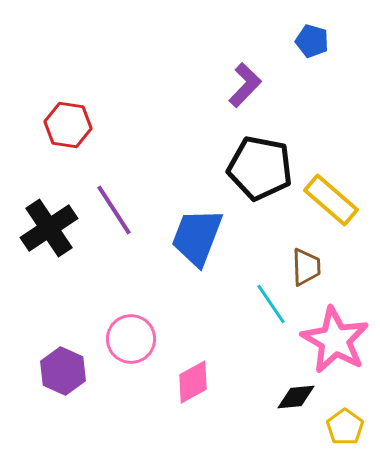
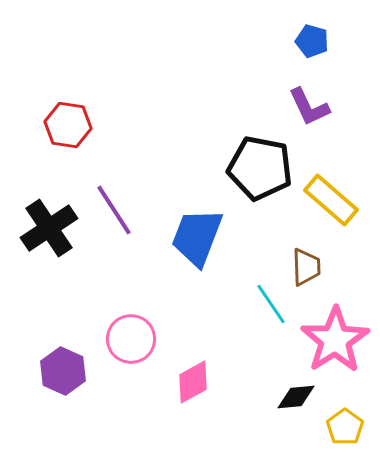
purple L-shape: moved 64 px right, 22 px down; rotated 111 degrees clockwise
pink star: rotated 10 degrees clockwise
